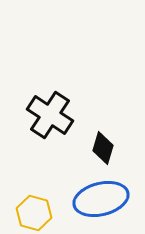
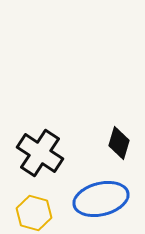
black cross: moved 10 px left, 38 px down
black diamond: moved 16 px right, 5 px up
